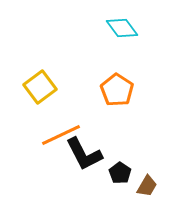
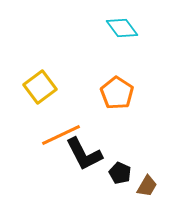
orange pentagon: moved 3 px down
black pentagon: rotated 10 degrees counterclockwise
